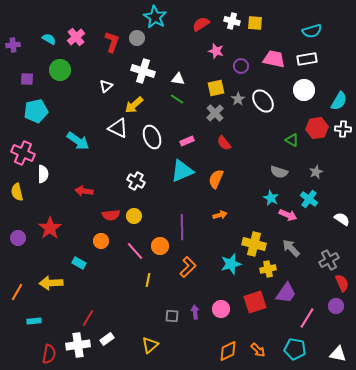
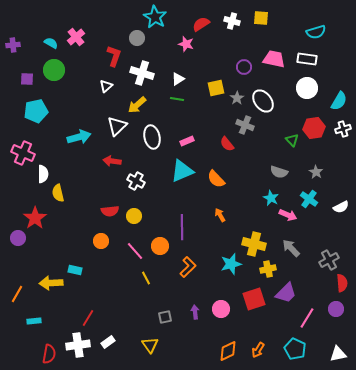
yellow square at (255, 23): moved 6 px right, 5 px up
cyan semicircle at (312, 31): moved 4 px right, 1 px down
cyan semicircle at (49, 39): moved 2 px right, 4 px down
red L-shape at (112, 42): moved 2 px right, 14 px down
pink star at (216, 51): moved 30 px left, 7 px up
white rectangle at (307, 59): rotated 18 degrees clockwise
purple circle at (241, 66): moved 3 px right, 1 px down
green circle at (60, 70): moved 6 px left
white cross at (143, 71): moved 1 px left, 2 px down
white triangle at (178, 79): rotated 40 degrees counterclockwise
white circle at (304, 90): moved 3 px right, 2 px up
green line at (177, 99): rotated 24 degrees counterclockwise
gray star at (238, 99): moved 1 px left, 1 px up
yellow arrow at (134, 105): moved 3 px right
gray cross at (215, 113): moved 30 px right, 12 px down; rotated 24 degrees counterclockwise
white triangle at (118, 128): moved 1 px left, 2 px up; rotated 50 degrees clockwise
red hexagon at (317, 128): moved 3 px left
white cross at (343, 129): rotated 21 degrees counterclockwise
white ellipse at (152, 137): rotated 10 degrees clockwise
green triangle at (292, 140): rotated 16 degrees clockwise
cyan arrow at (78, 141): moved 1 px right, 4 px up; rotated 50 degrees counterclockwise
red semicircle at (224, 143): moved 3 px right, 1 px down
gray star at (316, 172): rotated 16 degrees counterclockwise
orange semicircle at (216, 179): rotated 66 degrees counterclockwise
red arrow at (84, 191): moved 28 px right, 30 px up
yellow semicircle at (17, 192): moved 41 px right, 1 px down
red semicircle at (111, 215): moved 1 px left, 4 px up
orange arrow at (220, 215): rotated 104 degrees counterclockwise
white semicircle at (342, 219): moved 1 px left, 12 px up; rotated 119 degrees clockwise
red star at (50, 228): moved 15 px left, 10 px up
cyan rectangle at (79, 263): moved 4 px left, 7 px down; rotated 16 degrees counterclockwise
yellow line at (148, 280): moved 2 px left, 2 px up; rotated 40 degrees counterclockwise
red semicircle at (342, 283): rotated 18 degrees clockwise
orange line at (17, 292): moved 2 px down
purple trapezoid at (286, 293): rotated 10 degrees clockwise
red square at (255, 302): moved 1 px left, 3 px up
purple circle at (336, 306): moved 3 px down
gray square at (172, 316): moved 7 px left, 1 px down; rotated 16 degrees counterclockwise
white rectangle at (107, 339): moved 1 px right, 3 px down
yellow triangle at (150, 345): rotated 24 degrees counterclockwise
cyan pentagon at (295, 349): rotated 15 degrees clockwise
orange arrow at (258, 350): rotated 77 degrees clockwise
white triangle at (338, 354): rotated 24 degrees counterclockwise
